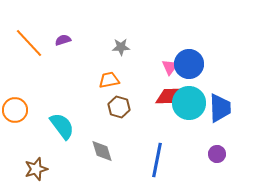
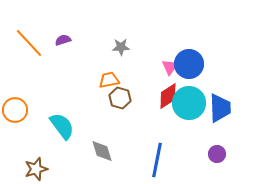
red diamond: rotated 32 degrees counterclockwise
brown hexagon: moved 1 px right, 9 px up
